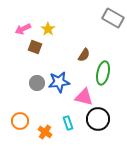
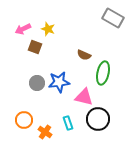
yellow star: rotated 16 degrees counterclockwise
brown semicircle: rotated 80 degrees clockwise
orange circle: moved 4 px right, 1 px up
